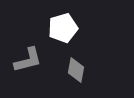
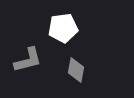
white pentagon: rotated 8 degrees clockwise
